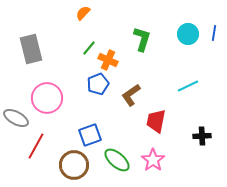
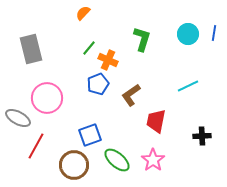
gray ellipse: moved 2 px right
